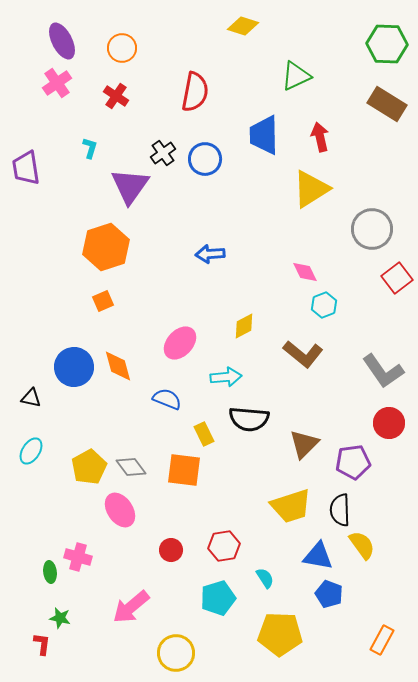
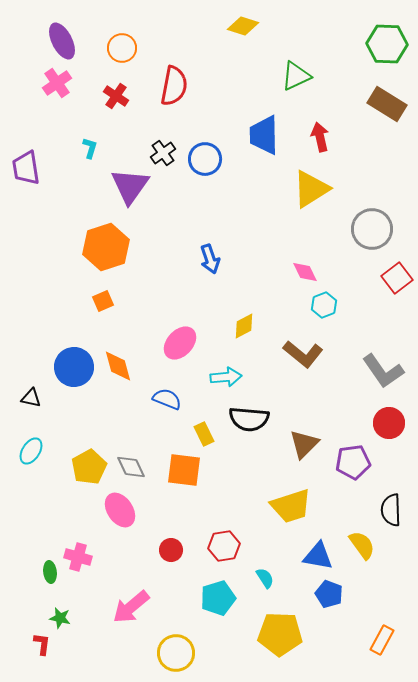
red semicircle at (195, 92): moved 21 px left, 6 px up
blue arrow at (210, 254): moved 5 px down; rotated 104 degrees counterclockwise
gray diamond at (131, 467): rotated 12 degrees clockwise
black semicircle at (340, 510): moved 51 px right
